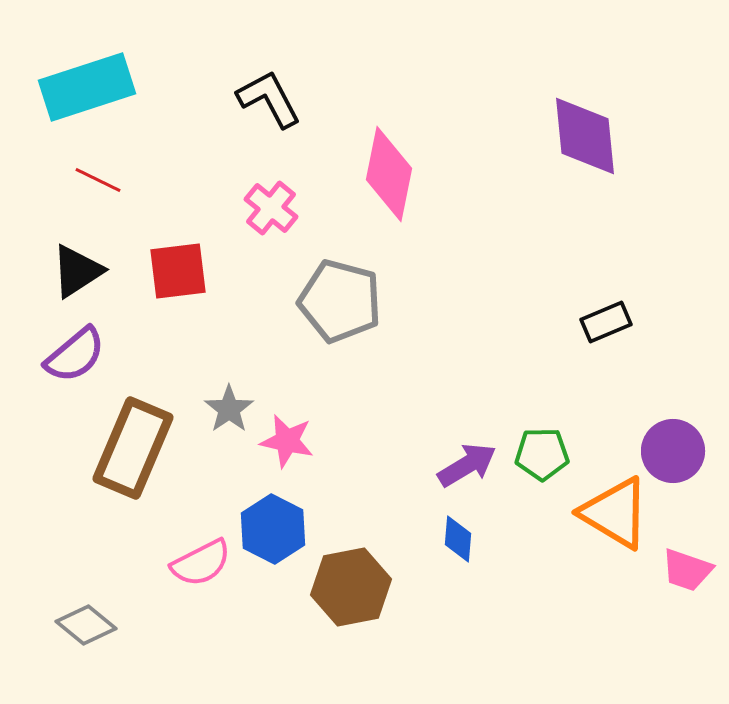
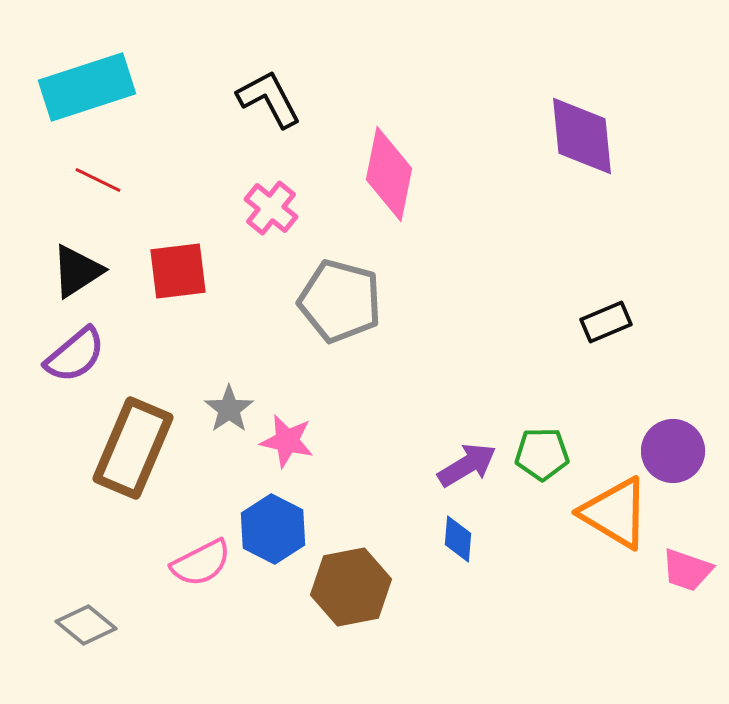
purple diamond: moved 3 px left
